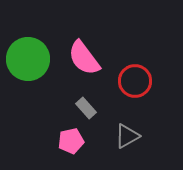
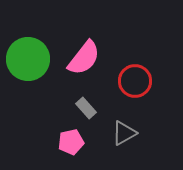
pink semicircle: rotated 105 degrees counterclockwise
gray triangle: moved 3 px left, 3 px up
pink pentagon: moved 1 px down
